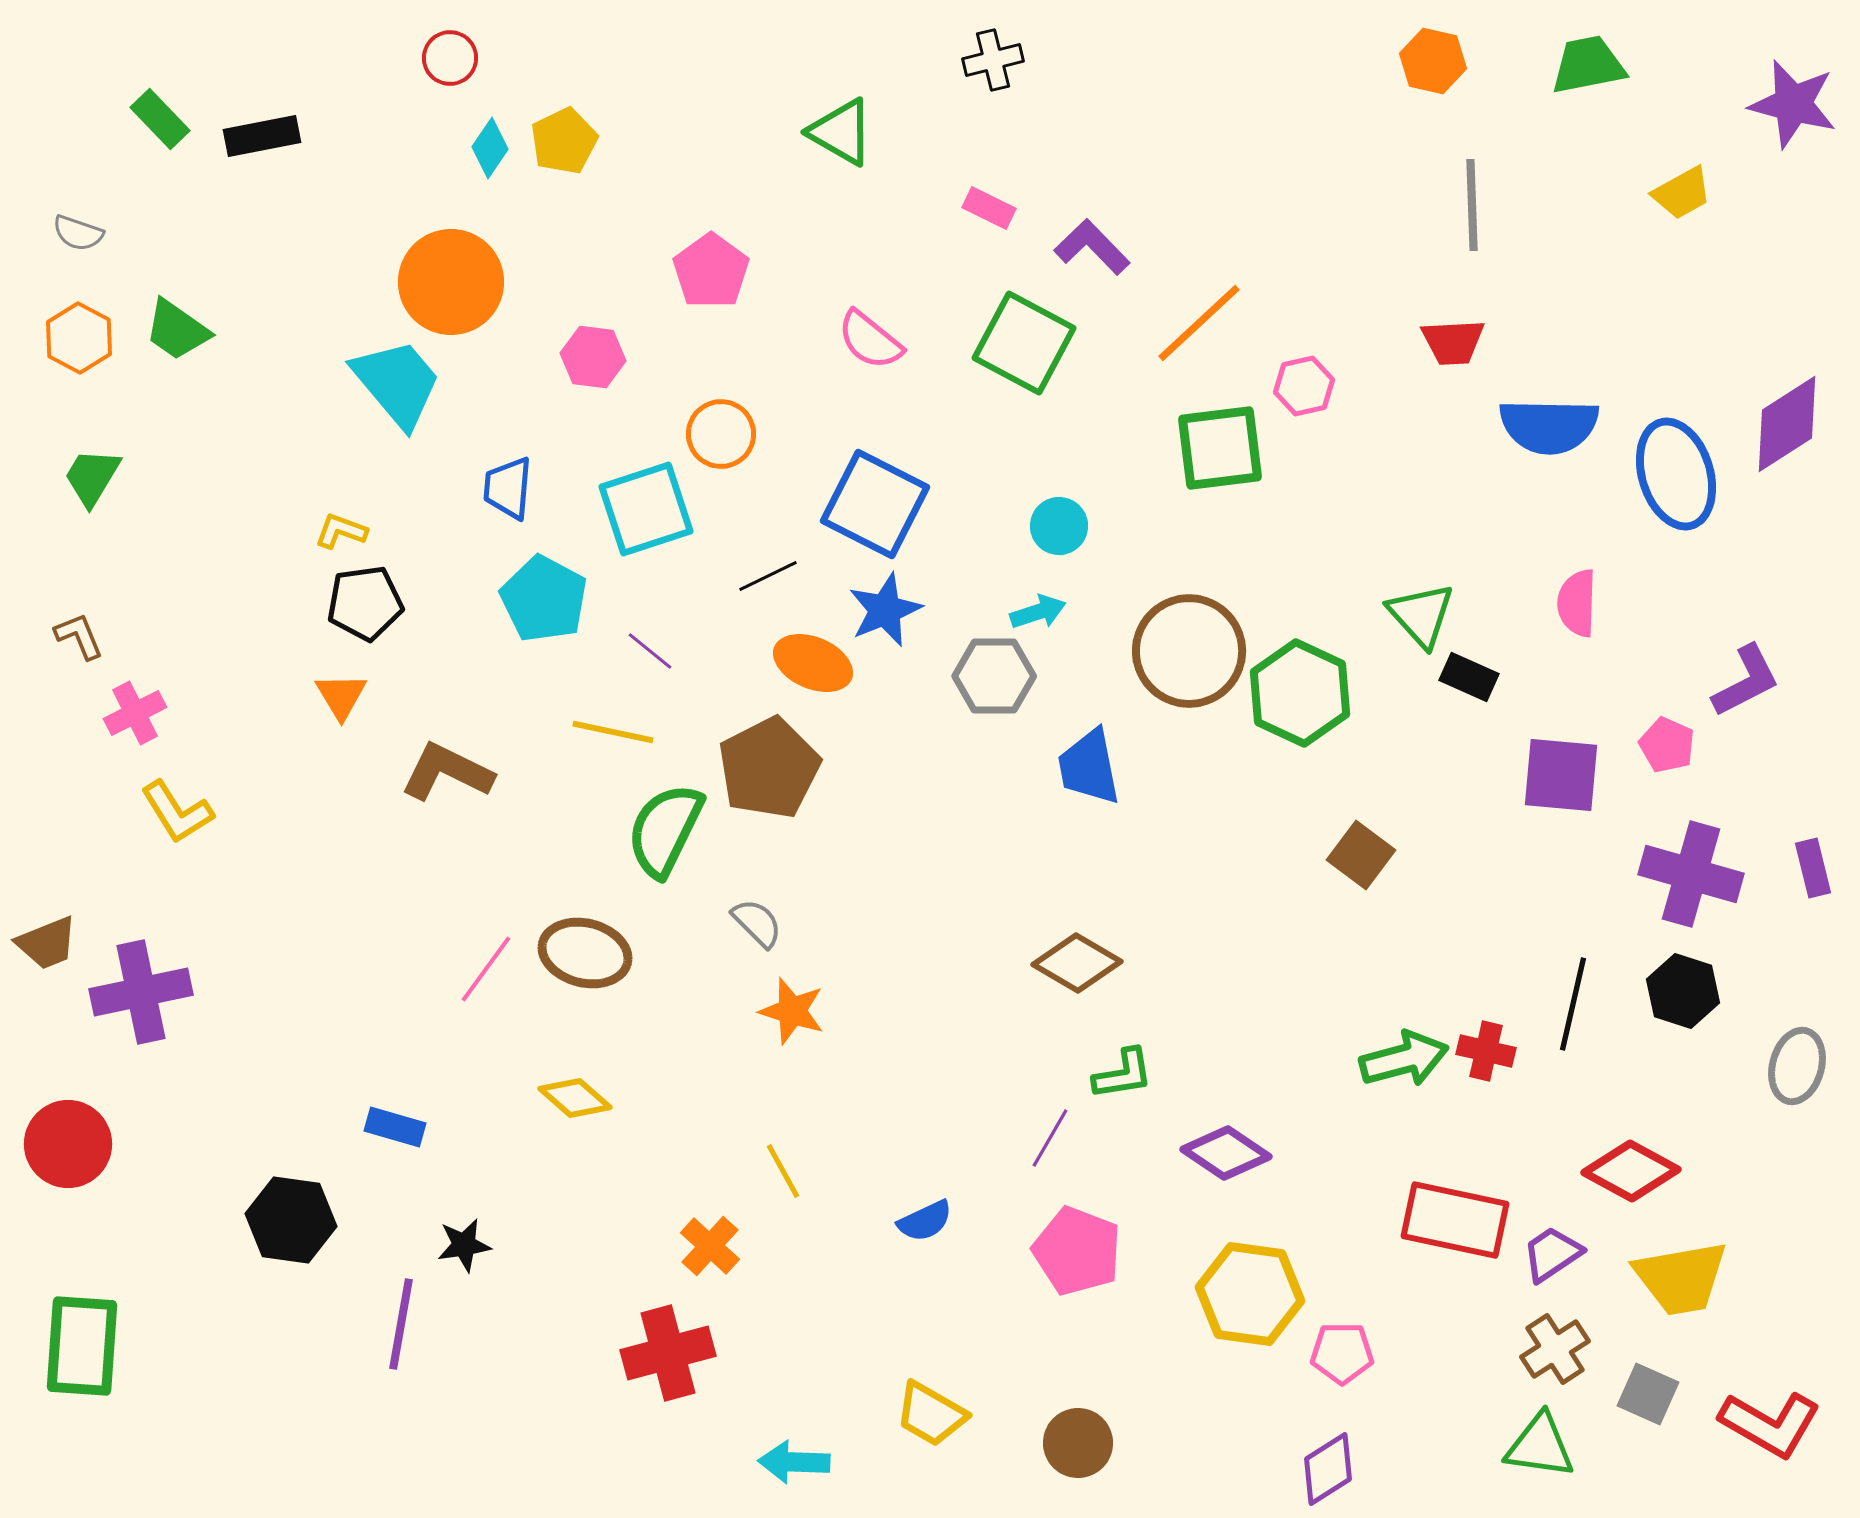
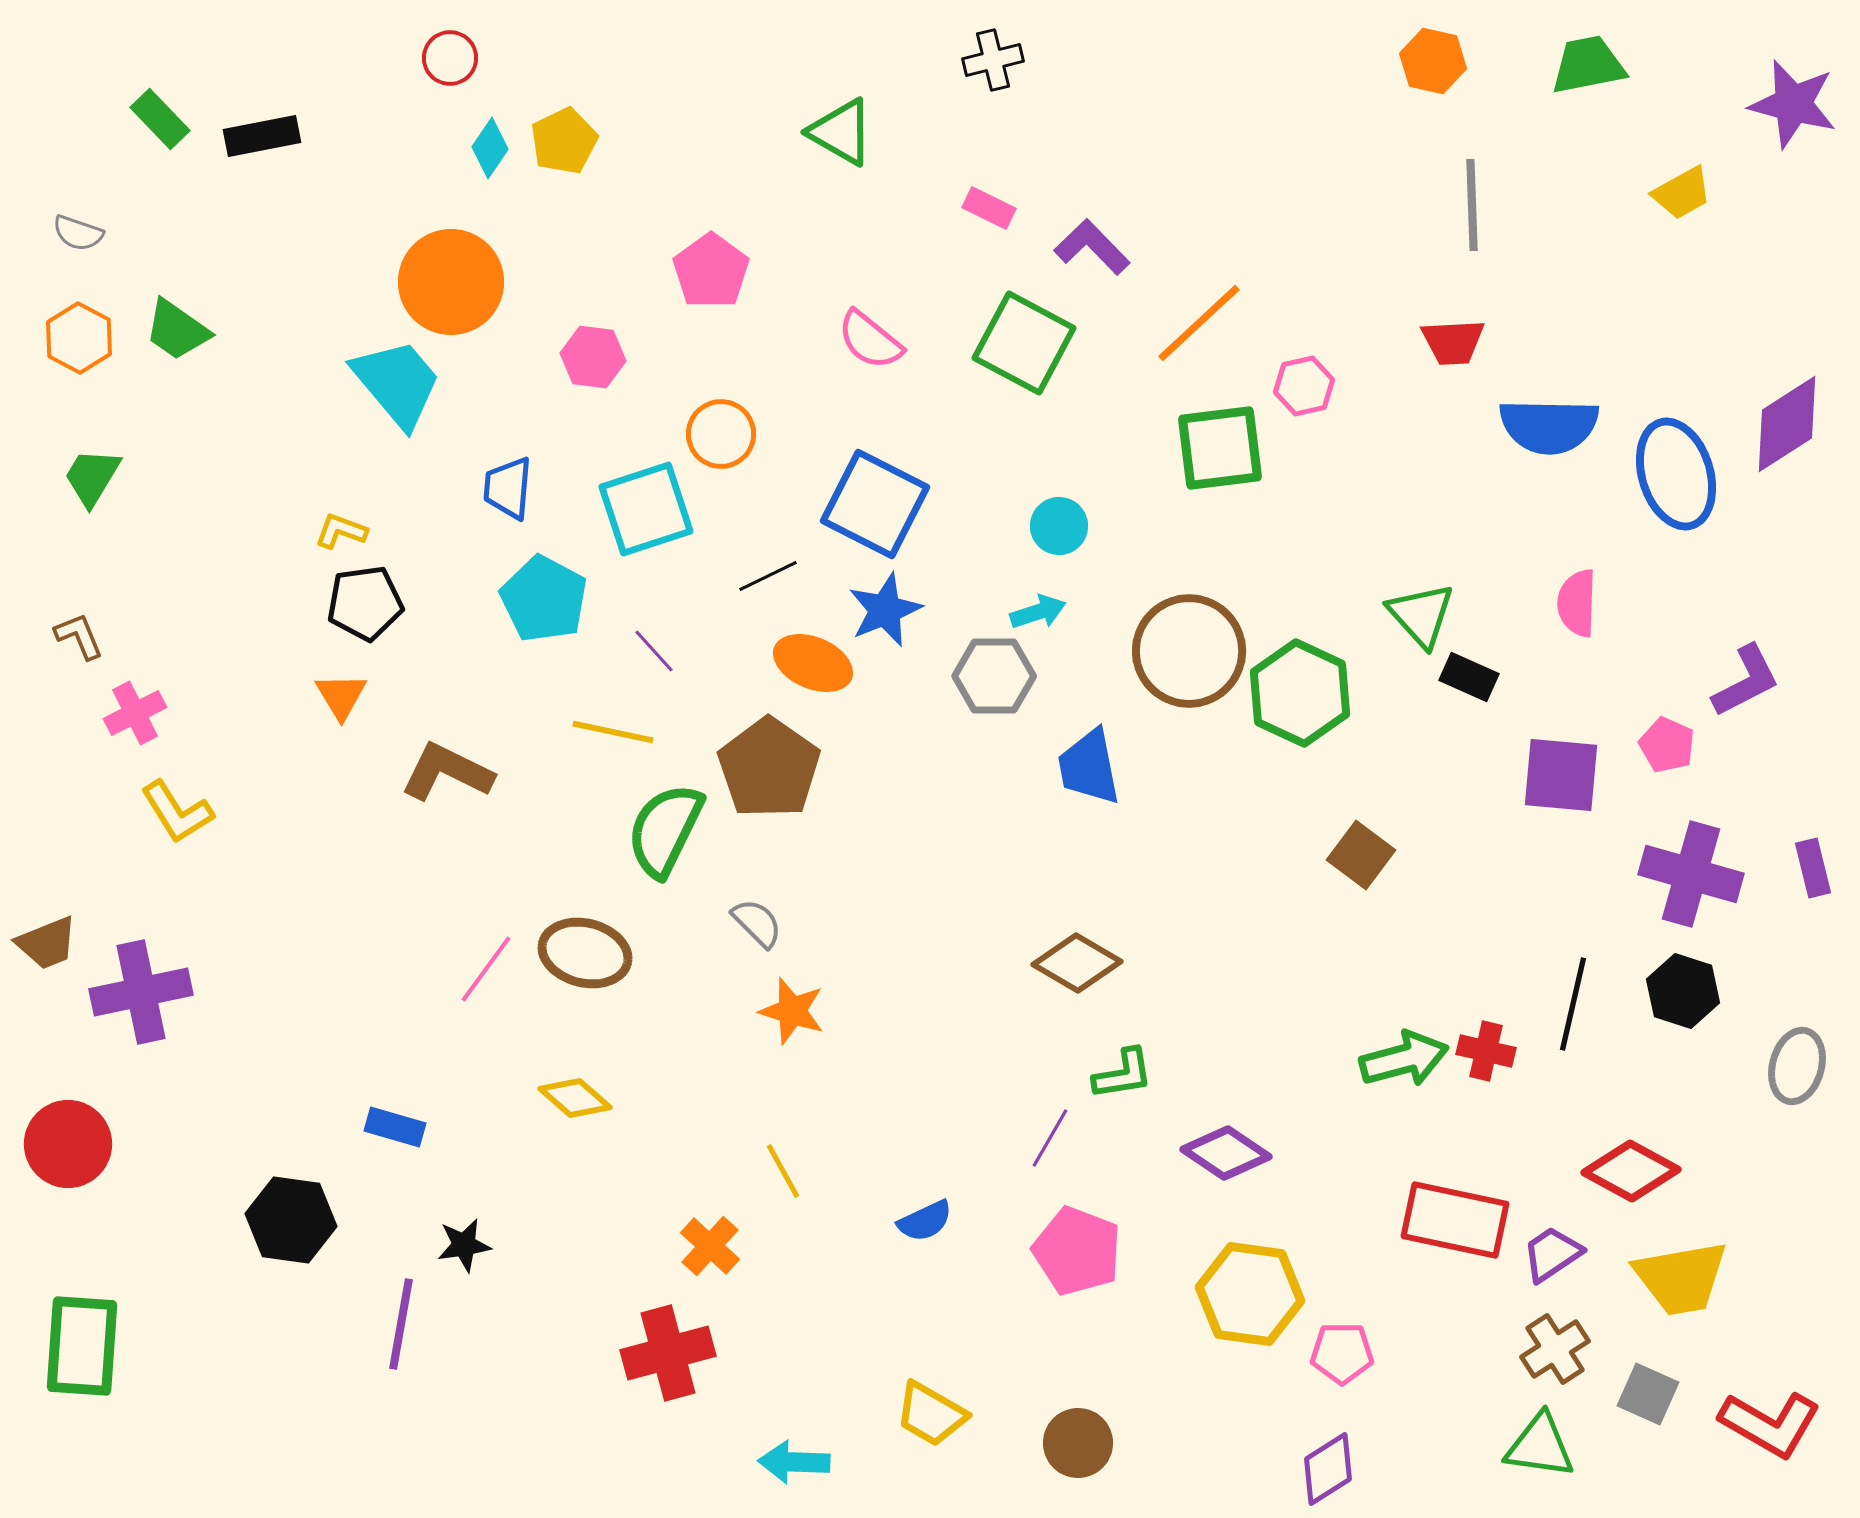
purple line at (650, 651): moved 4 px right; rotated 9 degrees clockwise
brown pentagon at (769, 768): rotated 10 degrees counterclockwise
